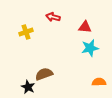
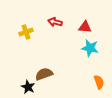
red arrow: moved 2 px right, 5 px down
cyan star: rotated 24 degrees clockwise
orange semicircle: rotated 72 degrees clockwise
